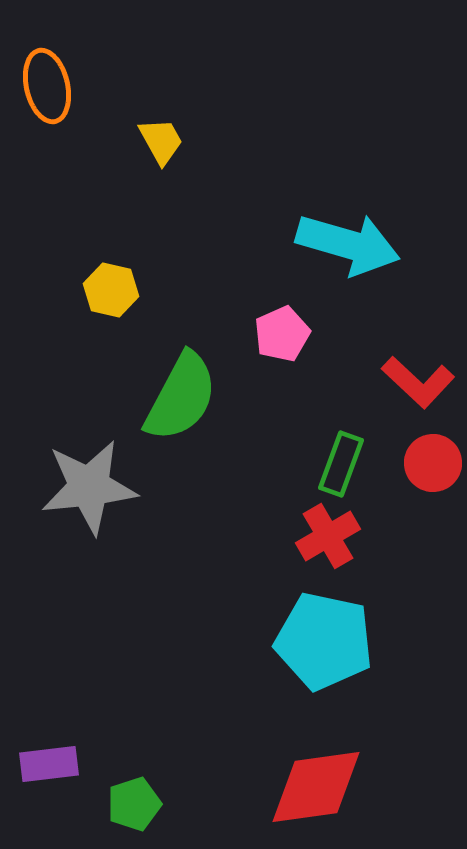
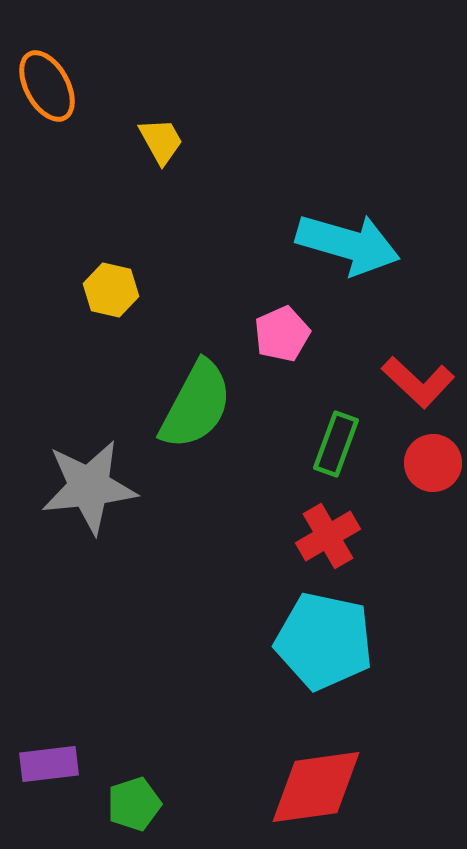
orange ellipse: rotated 16 degrees counterclockwise
green semicircle: moved 15 px right, 8 px down
green rectangle: moved 5 px left, 20 px up
